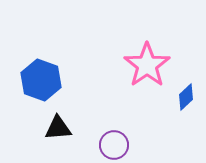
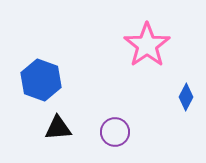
pink star: moved 20 px up
blue diamond: rotated 20 degrees counterclockwise
purple circle: moved 1 px right, 13 px up
